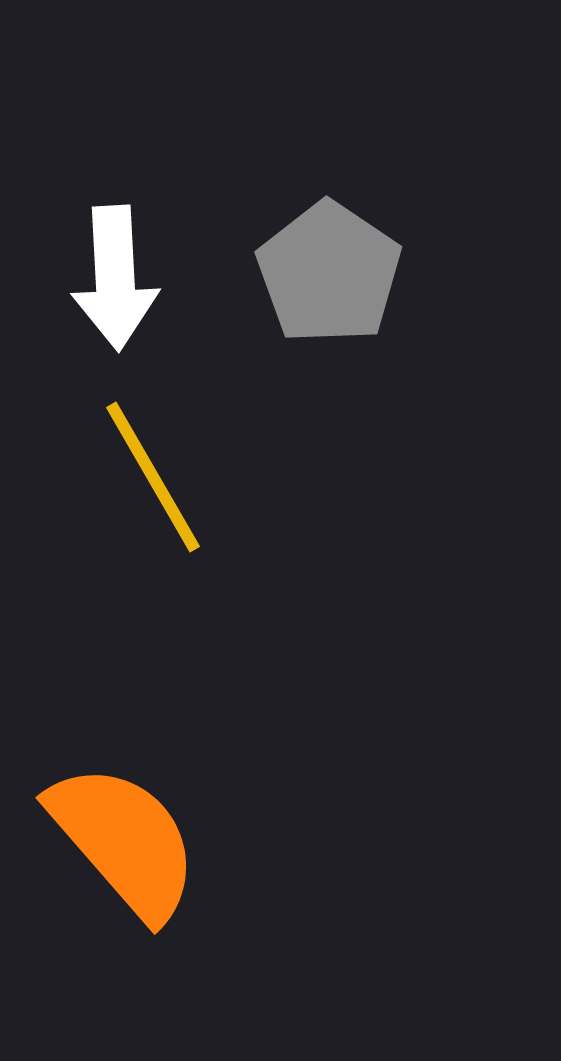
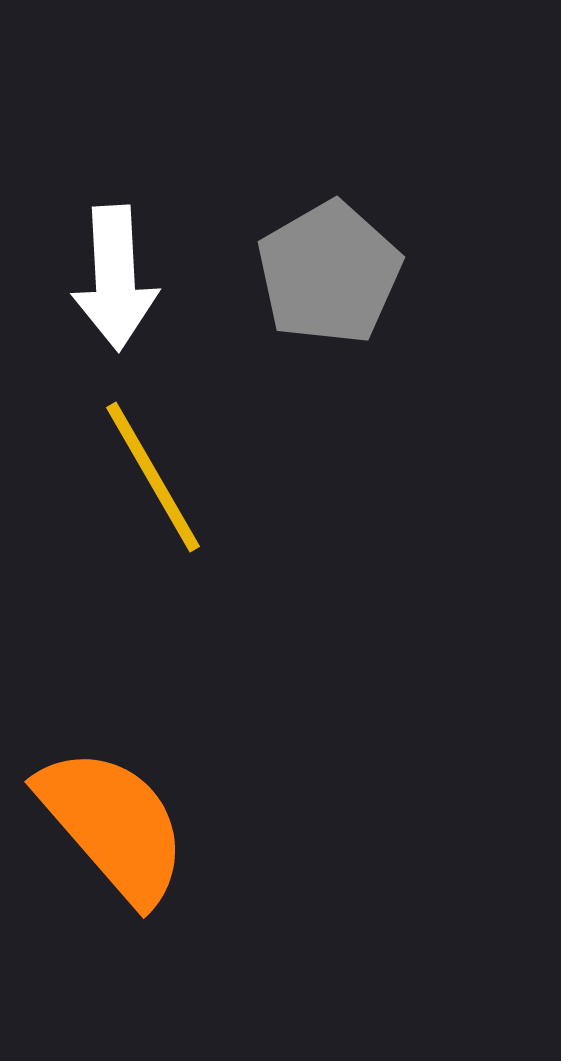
gray pentagon: rotated 8 degrees clockwise
orange semicircle: moved 11 px left, 16 px up
